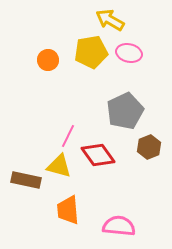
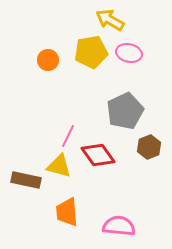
orange trapezoid: moved 1 px left, 2 px down
